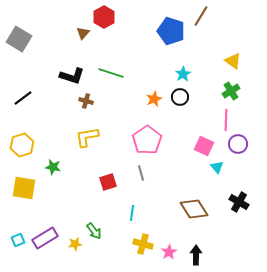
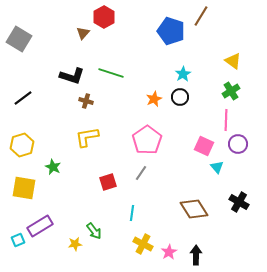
green star: rotated 14 degrees clockwise
gray line: rotated 49 degrees clockwise
purple rectangle: moved 5 px left, 12 px up
yellow cross: rotated 12 degrees clockwise
